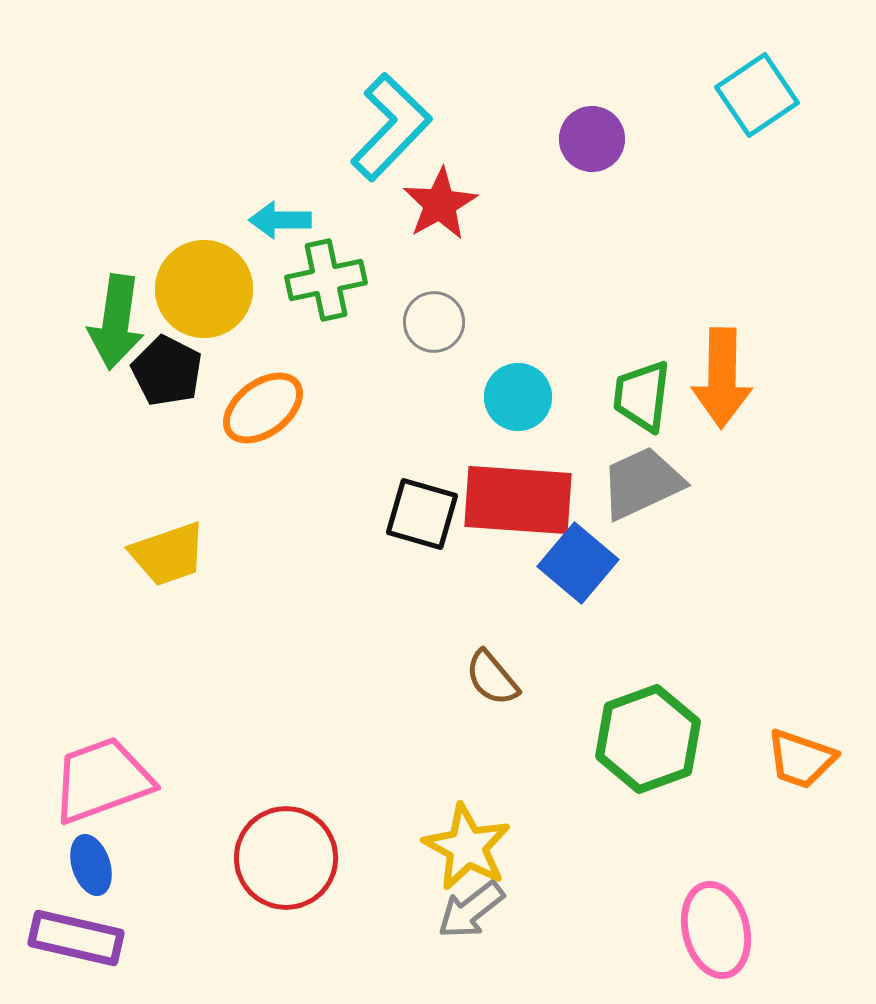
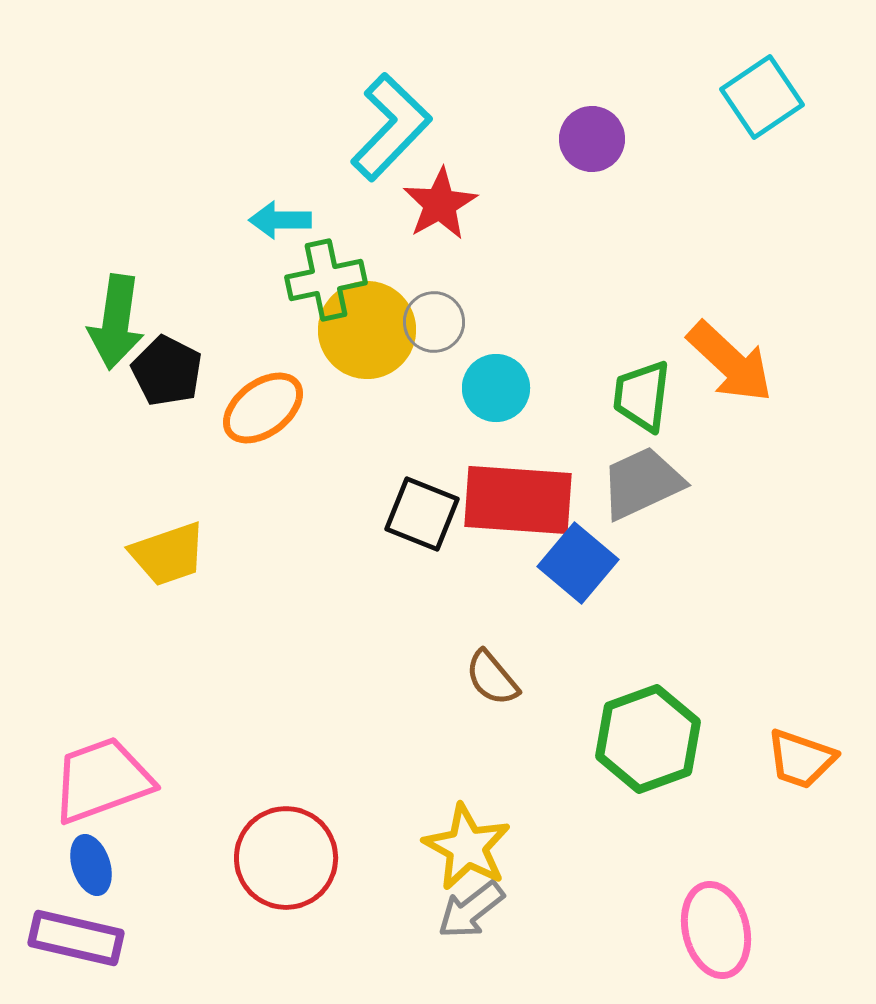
cyan square: moved 5 px right, 2 px down
yellow circle: moved 163 px right, 41 px down
orange arrow: moved 8 px right, 16 px up; rotated 48 degrees counterclockwise
cyan circle: moved 22 px left, 9 px up
black square: rotated 6 degrees clockwise
